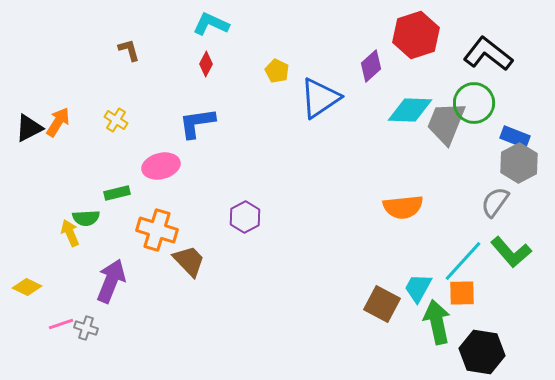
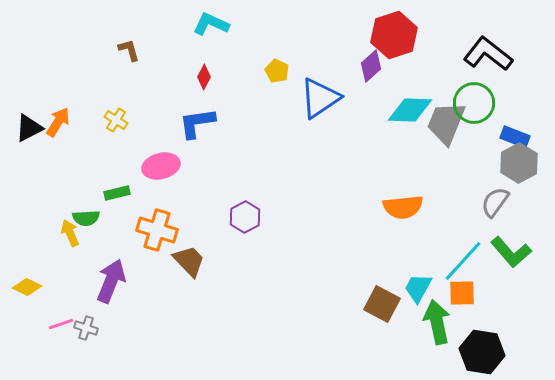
red hexagon: moved 22 px left
red diamond: moved 2 px left, 13 px down
